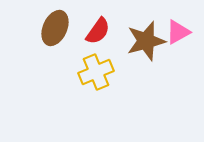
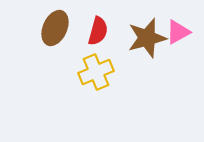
red semicircle: rotated 20 degrees counterclockwise
brown star: moved 1 px right, 3 px up
